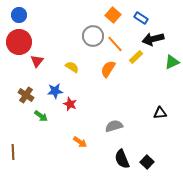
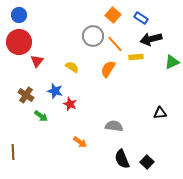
black arrow: moved 2 px left
yellow rectangle: rotated 40 degrees clockwise
blue star: rotated 21 degrees clockwise
gray semicircle: rotated 24 degrees clockwise
